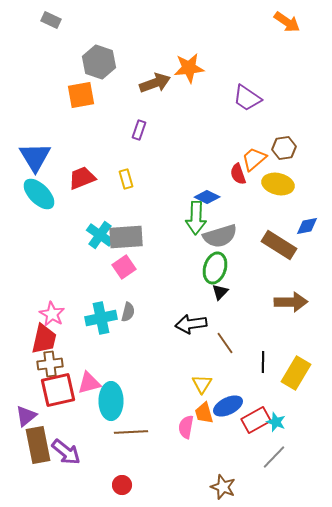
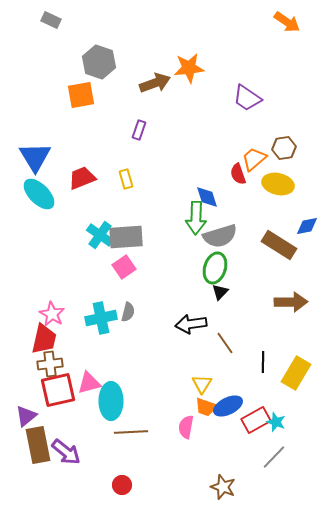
blue diamond at (207, 197): rotated 45 degrees clockwise
orange trapezoid at (204, 413): moved 2 px right, 6 px up; rotated 55 degrees counterclockwise
